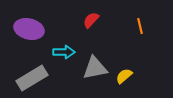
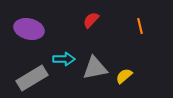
cyan arrow: moved 7 px down
